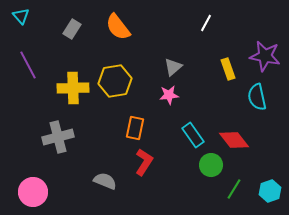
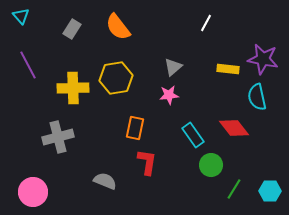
purple star: moved 2 px left, 3 px down
yellow rectangle: rotated 65 degrees counterclockwise
yellow hexagon: moved 1 px right, 3 px up
red diamond: moved 12 px up
red L-shape: moved 3 px right; rotated 24 degrees counterclockwise
cyan hexagon: rotated 20 degrees clockwise
